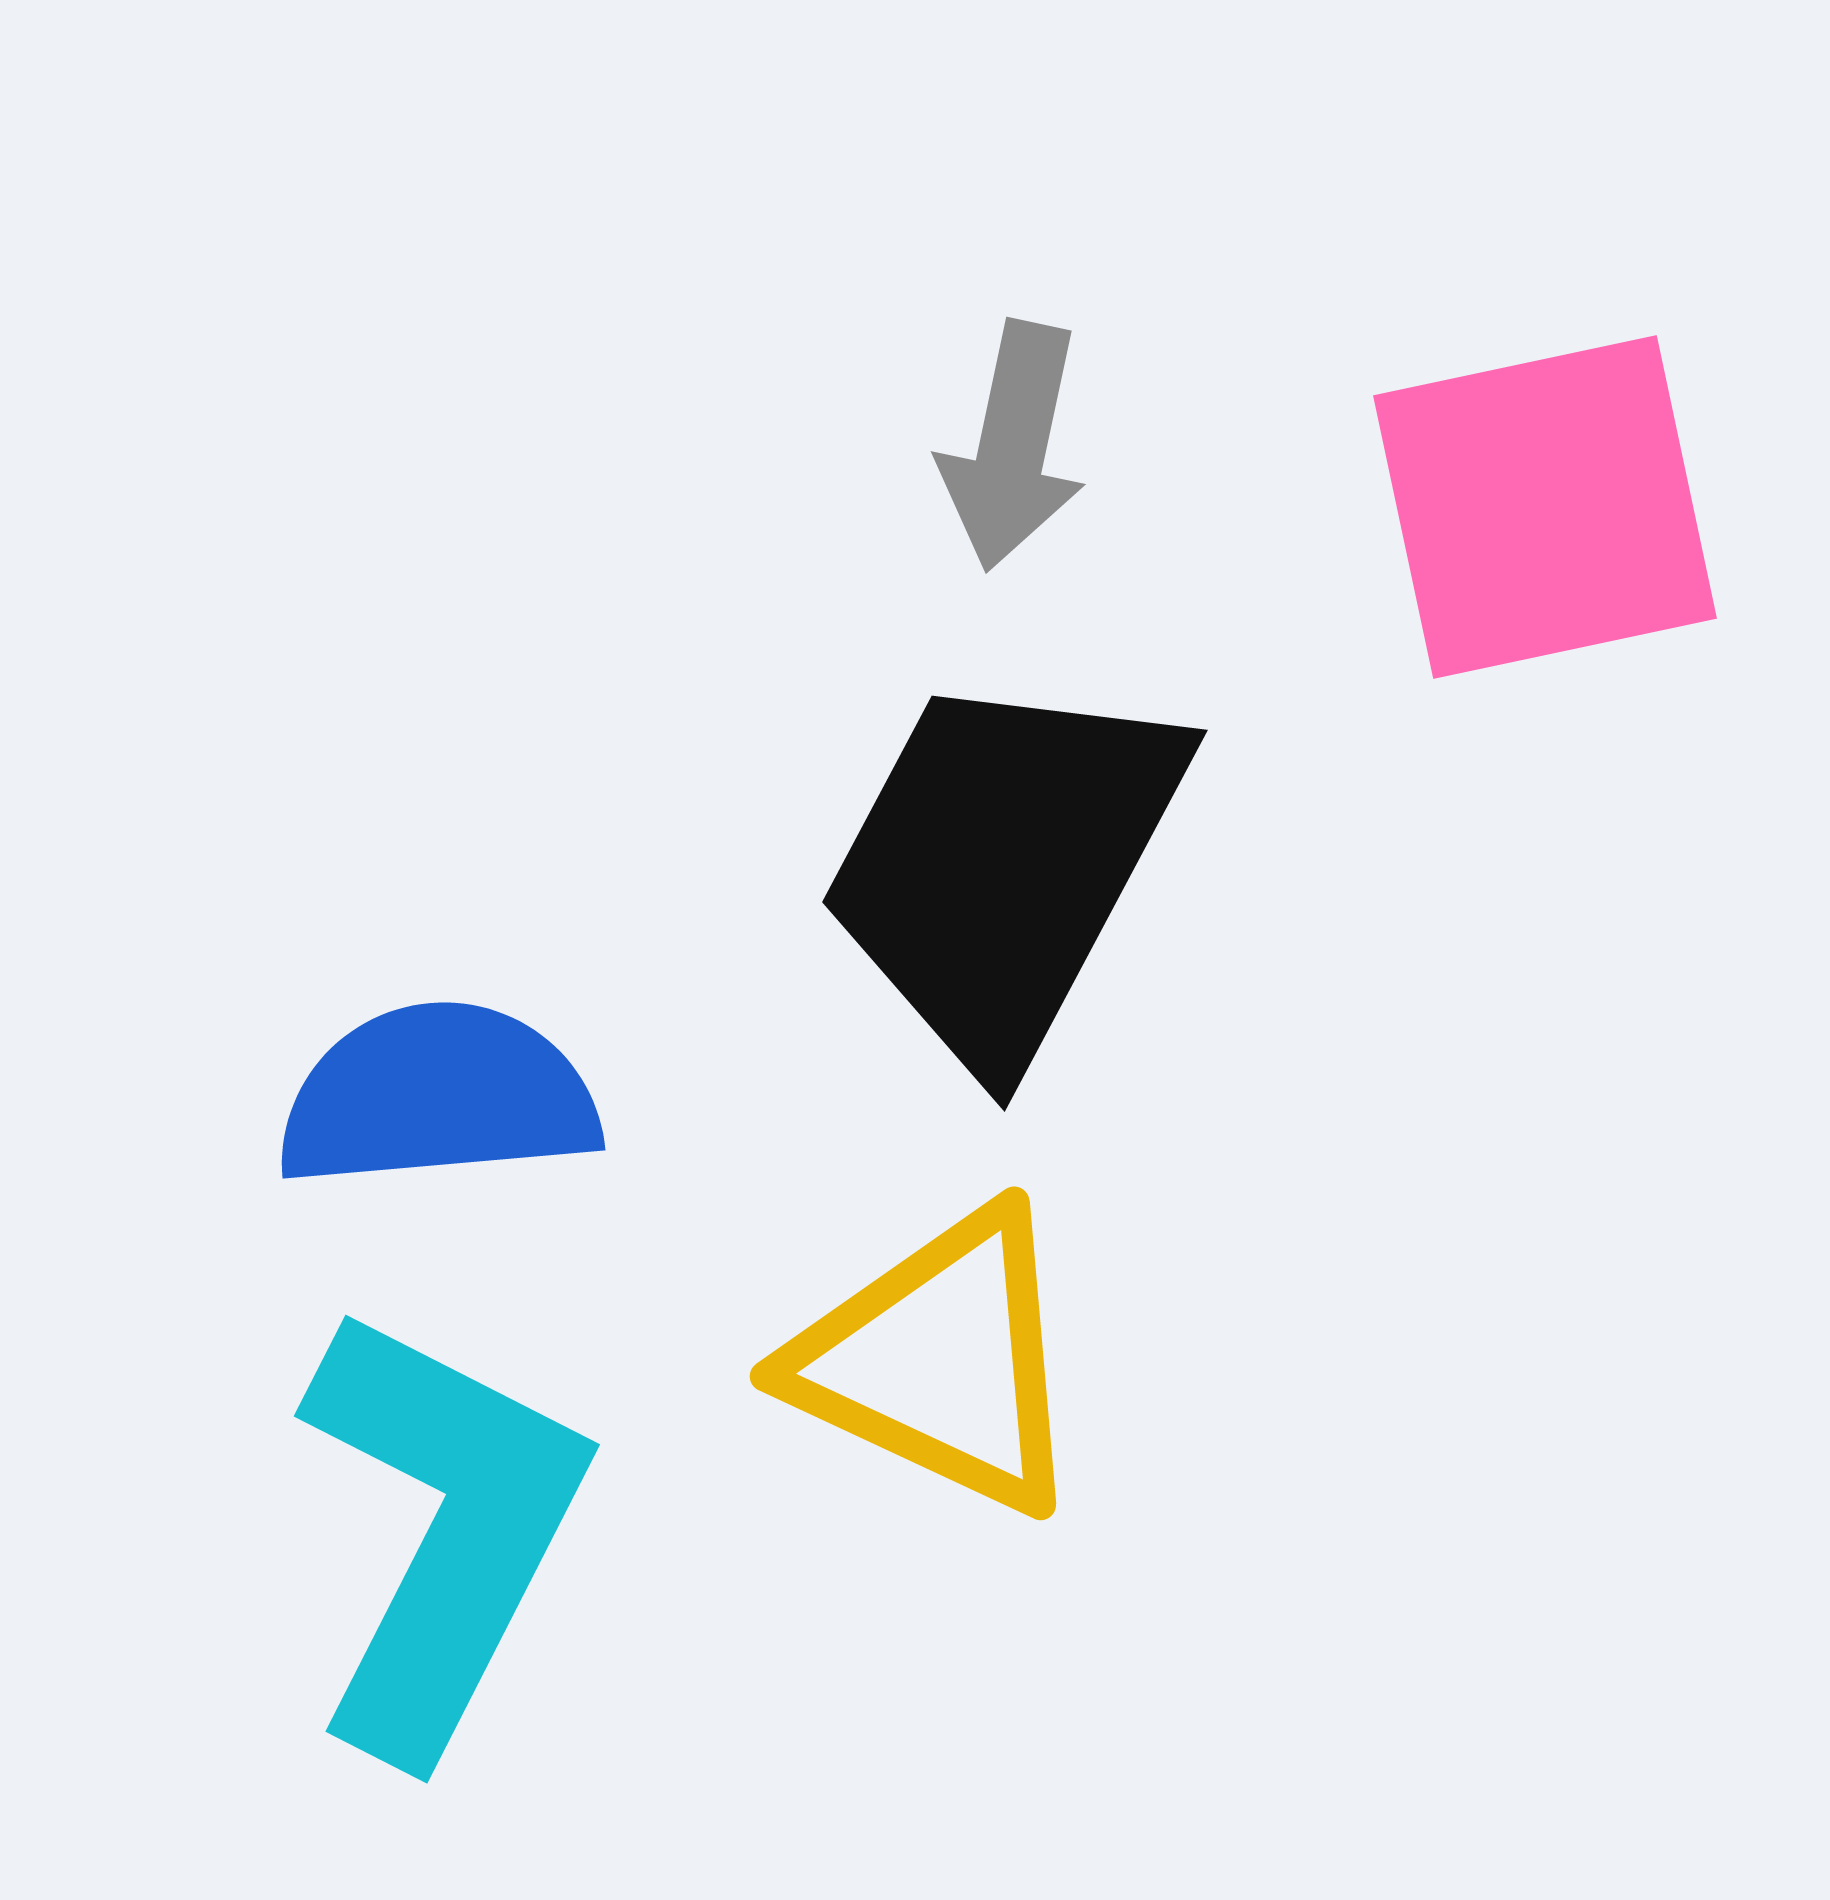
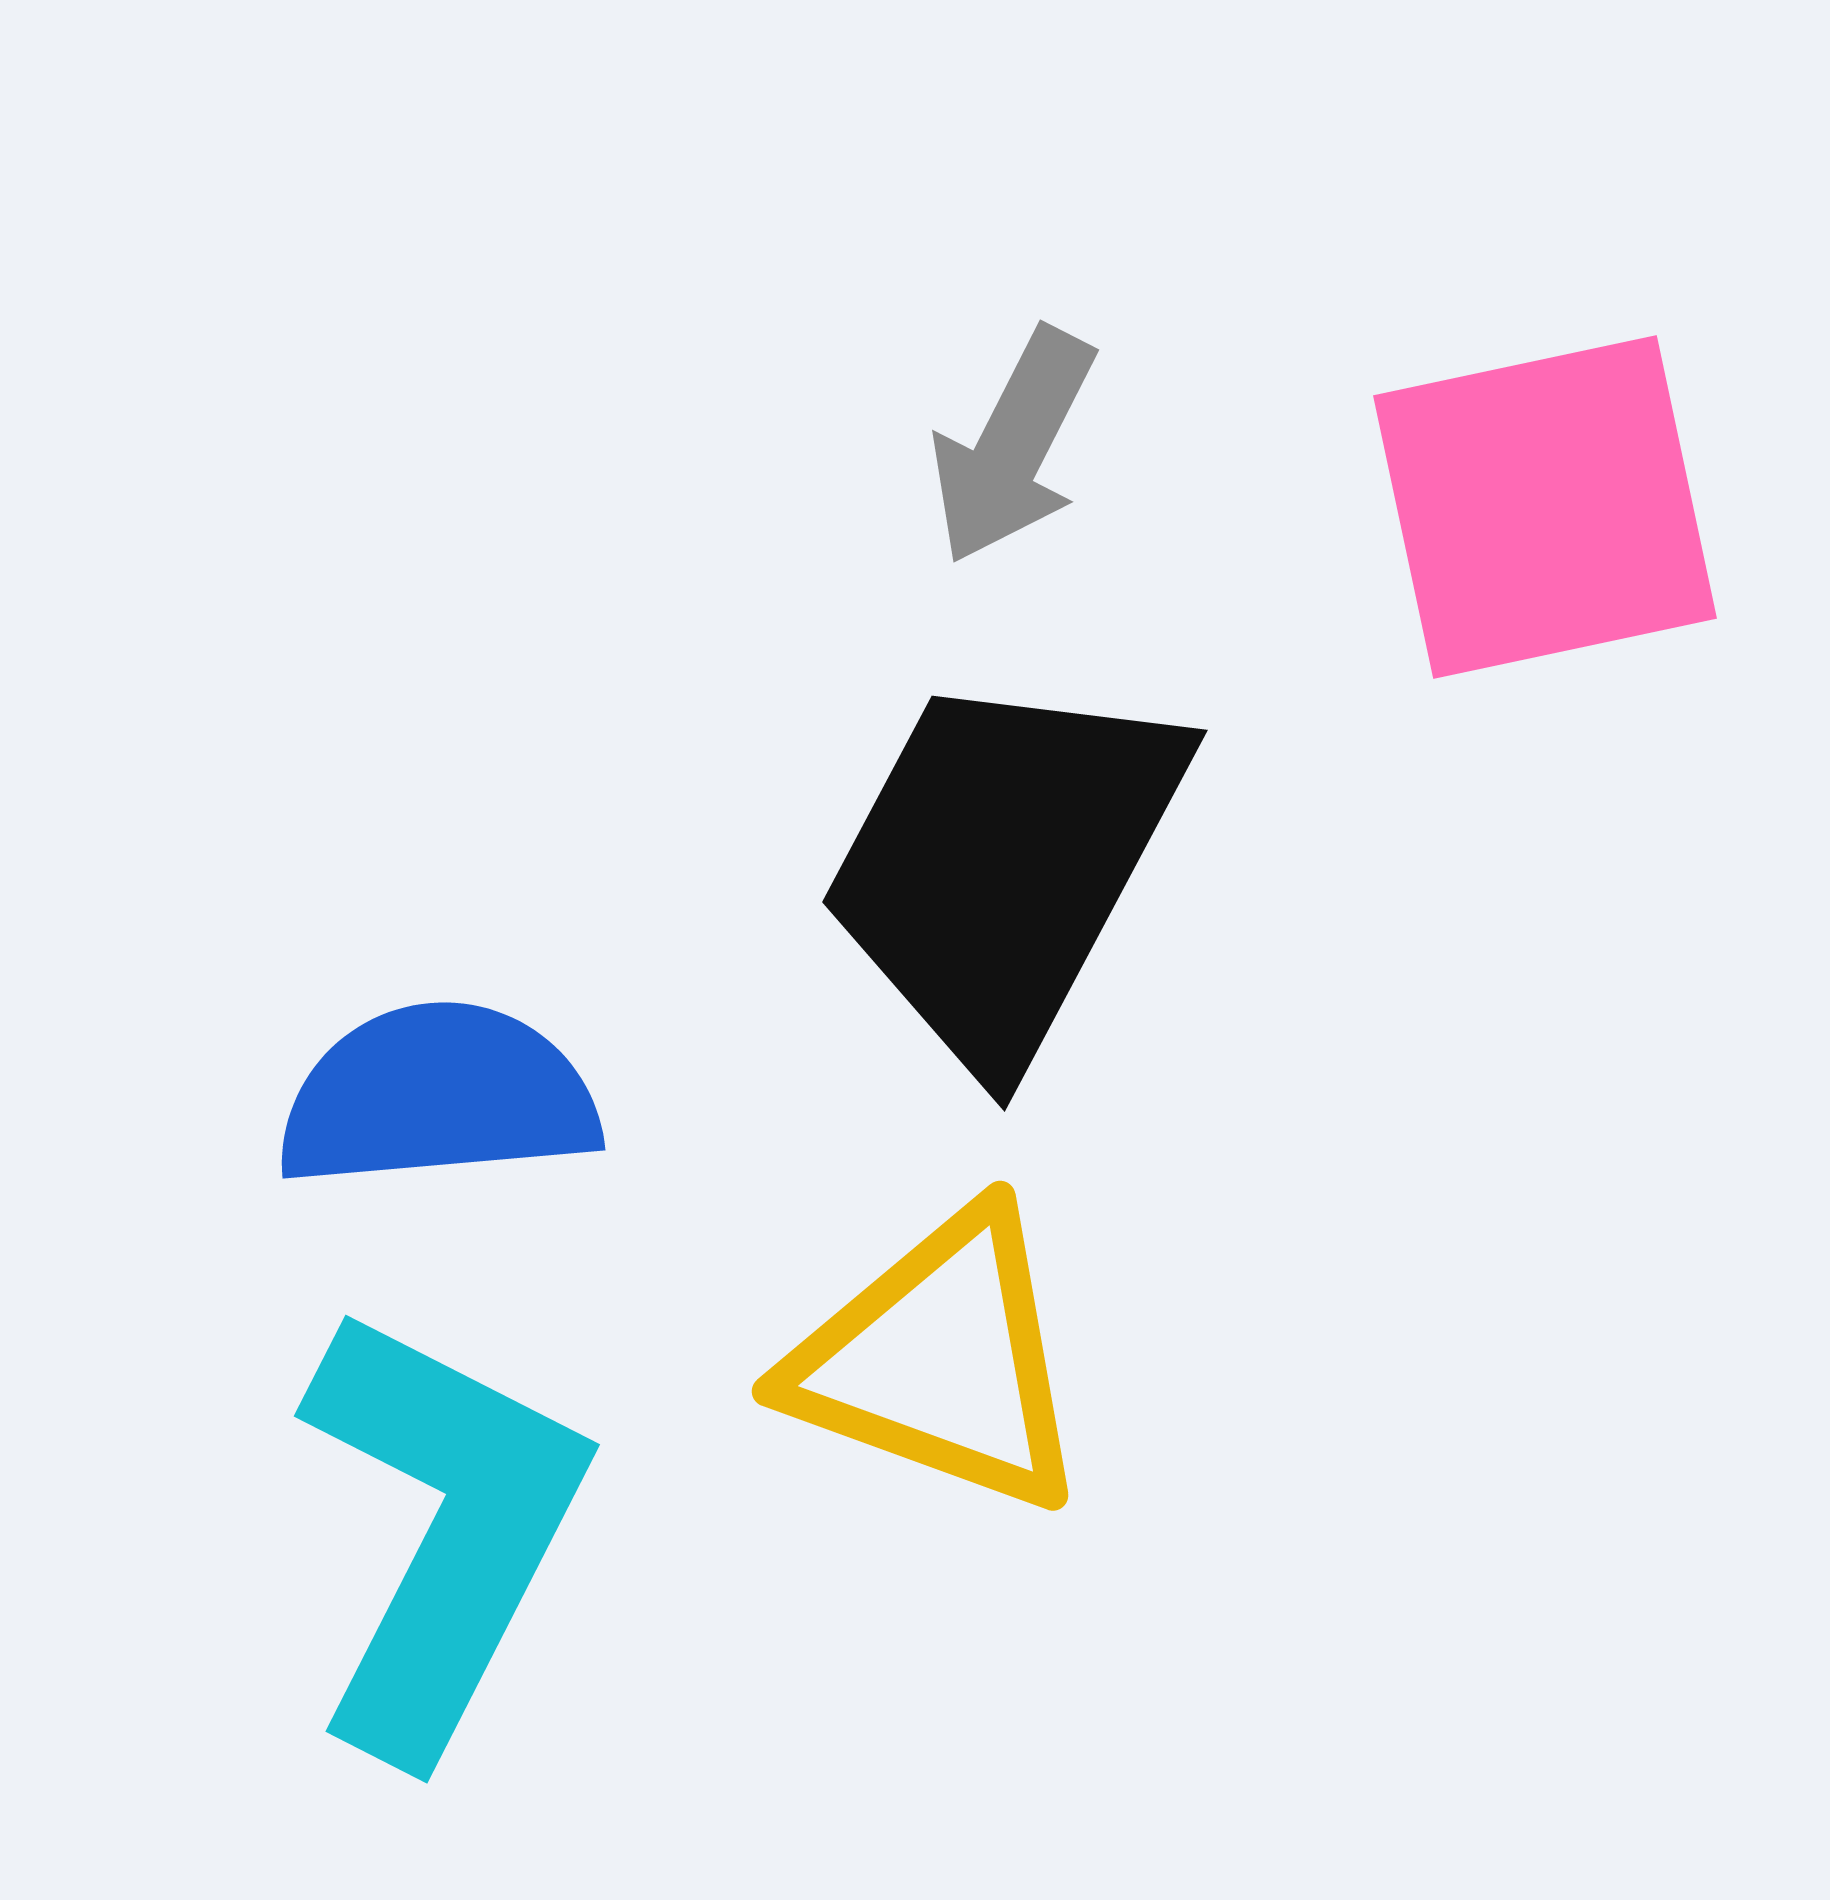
gray arrow: rotated 15 degrees clockwise
yellow triangle: rotated 5 degrees counterclockwise
